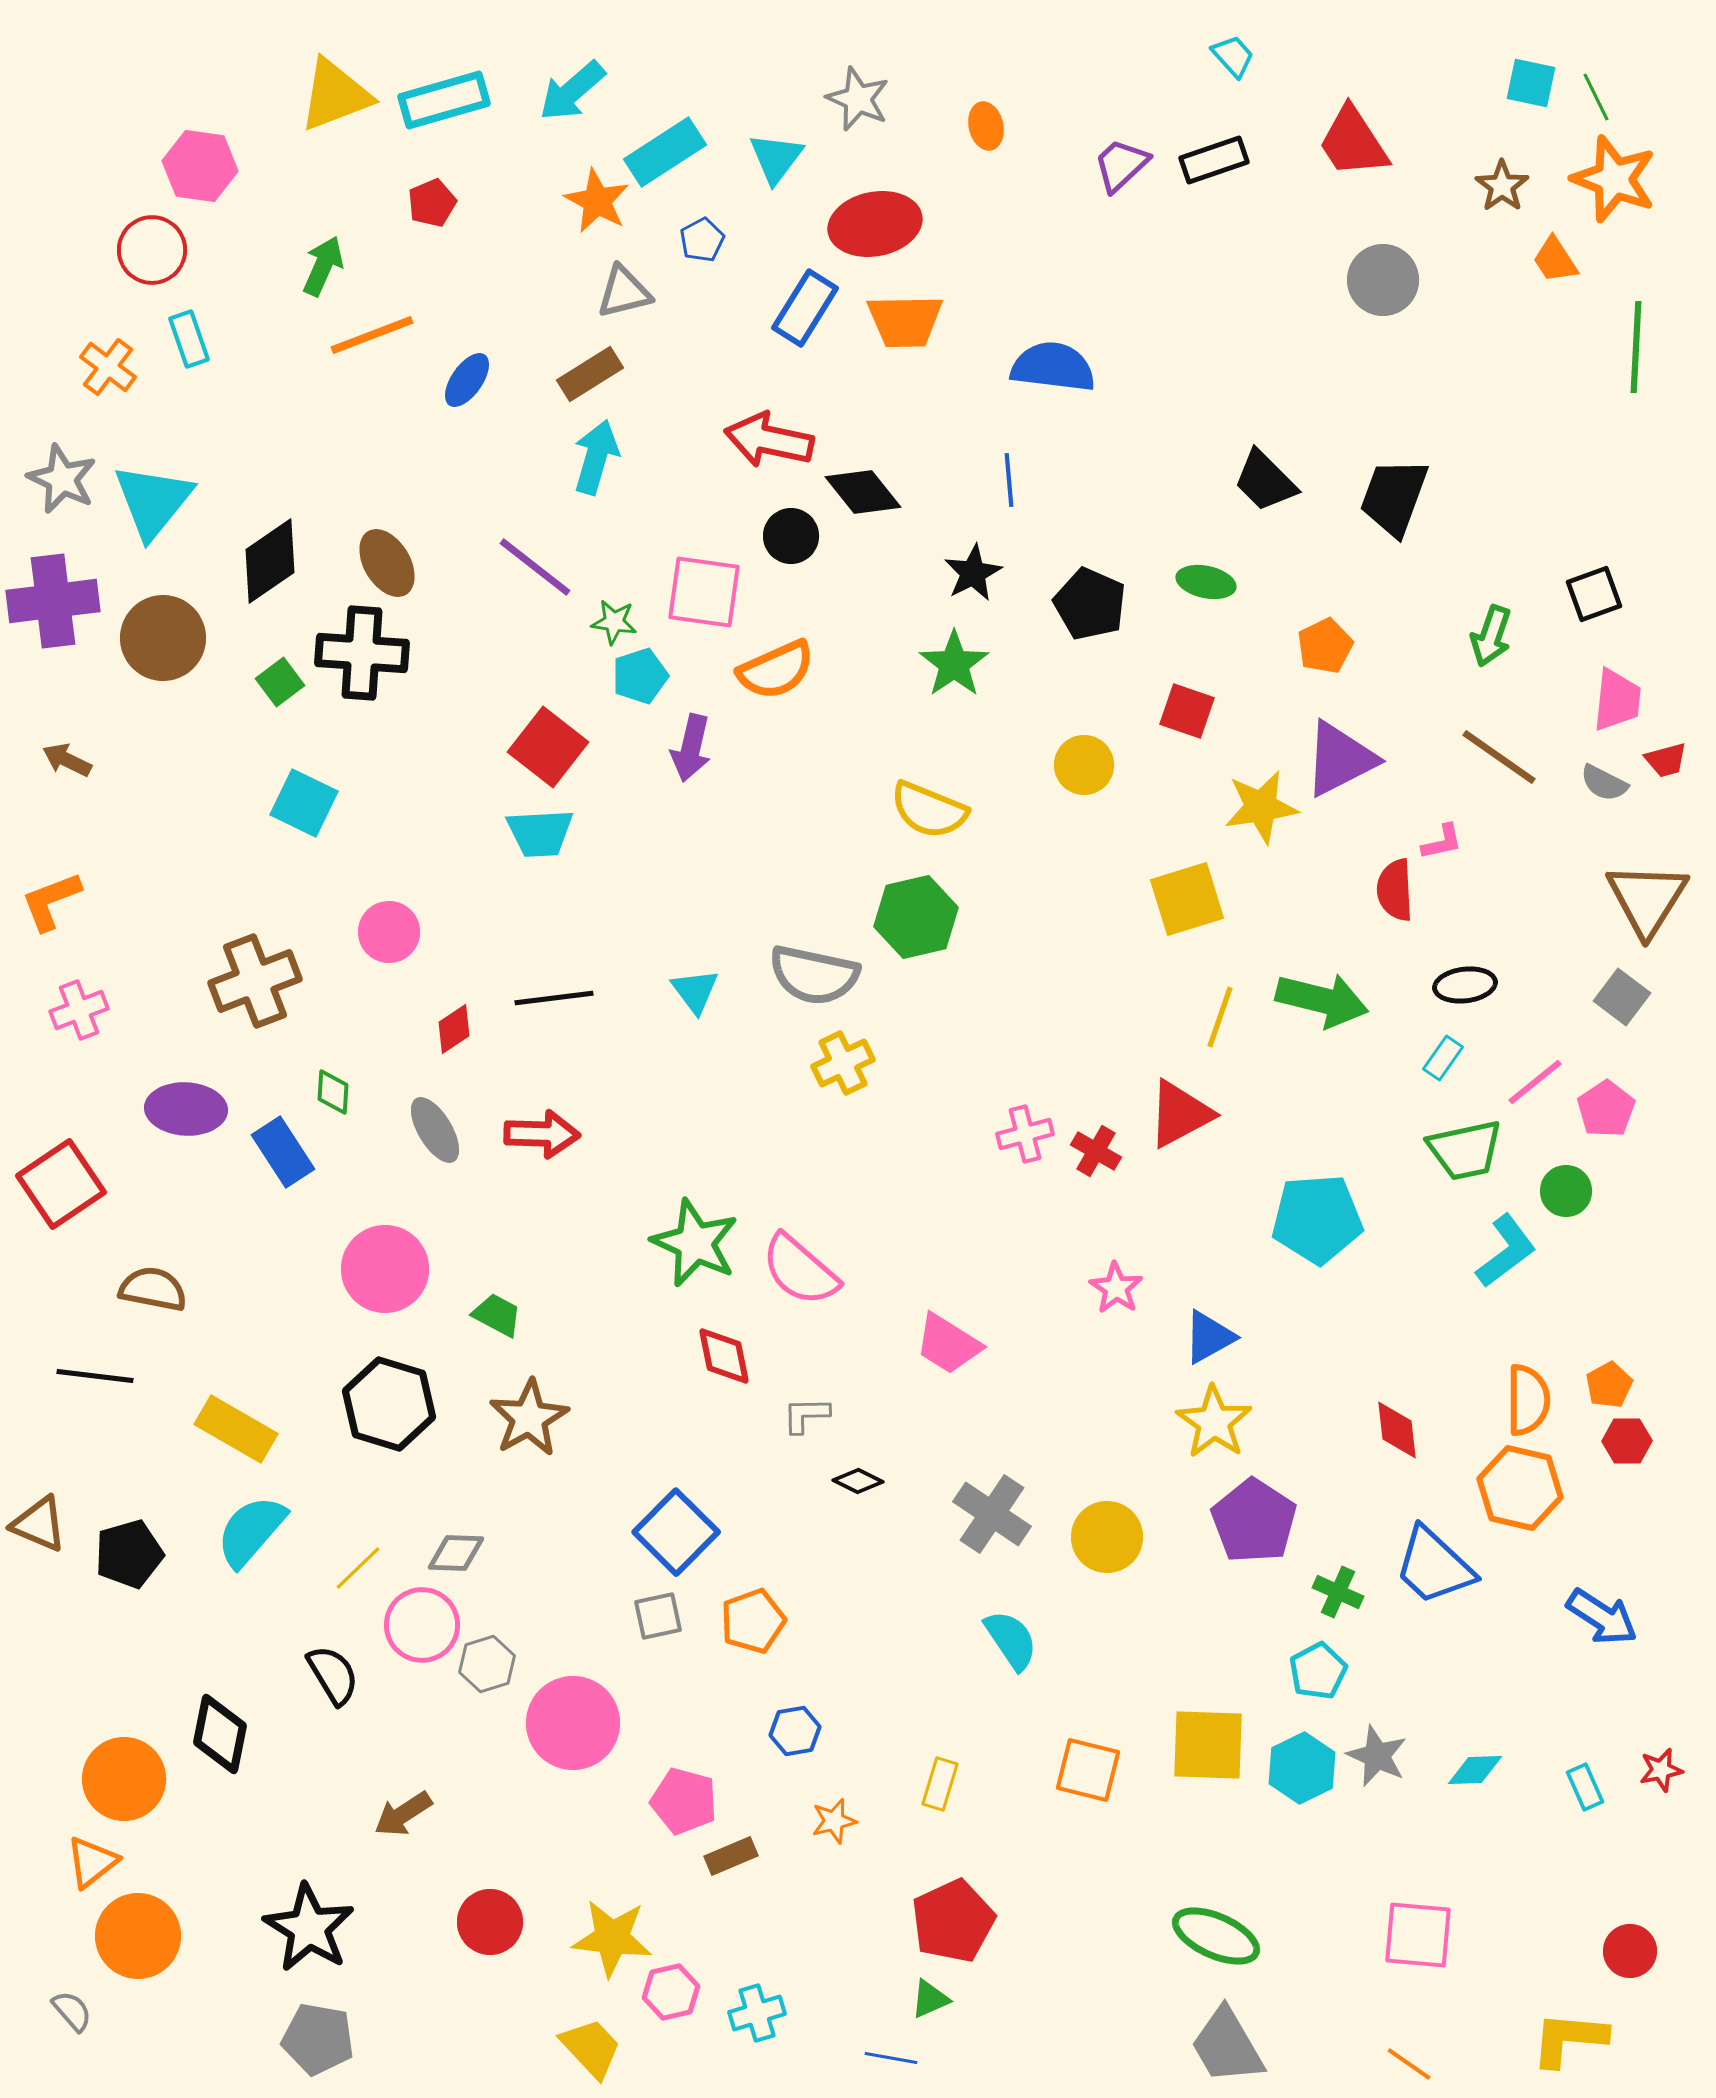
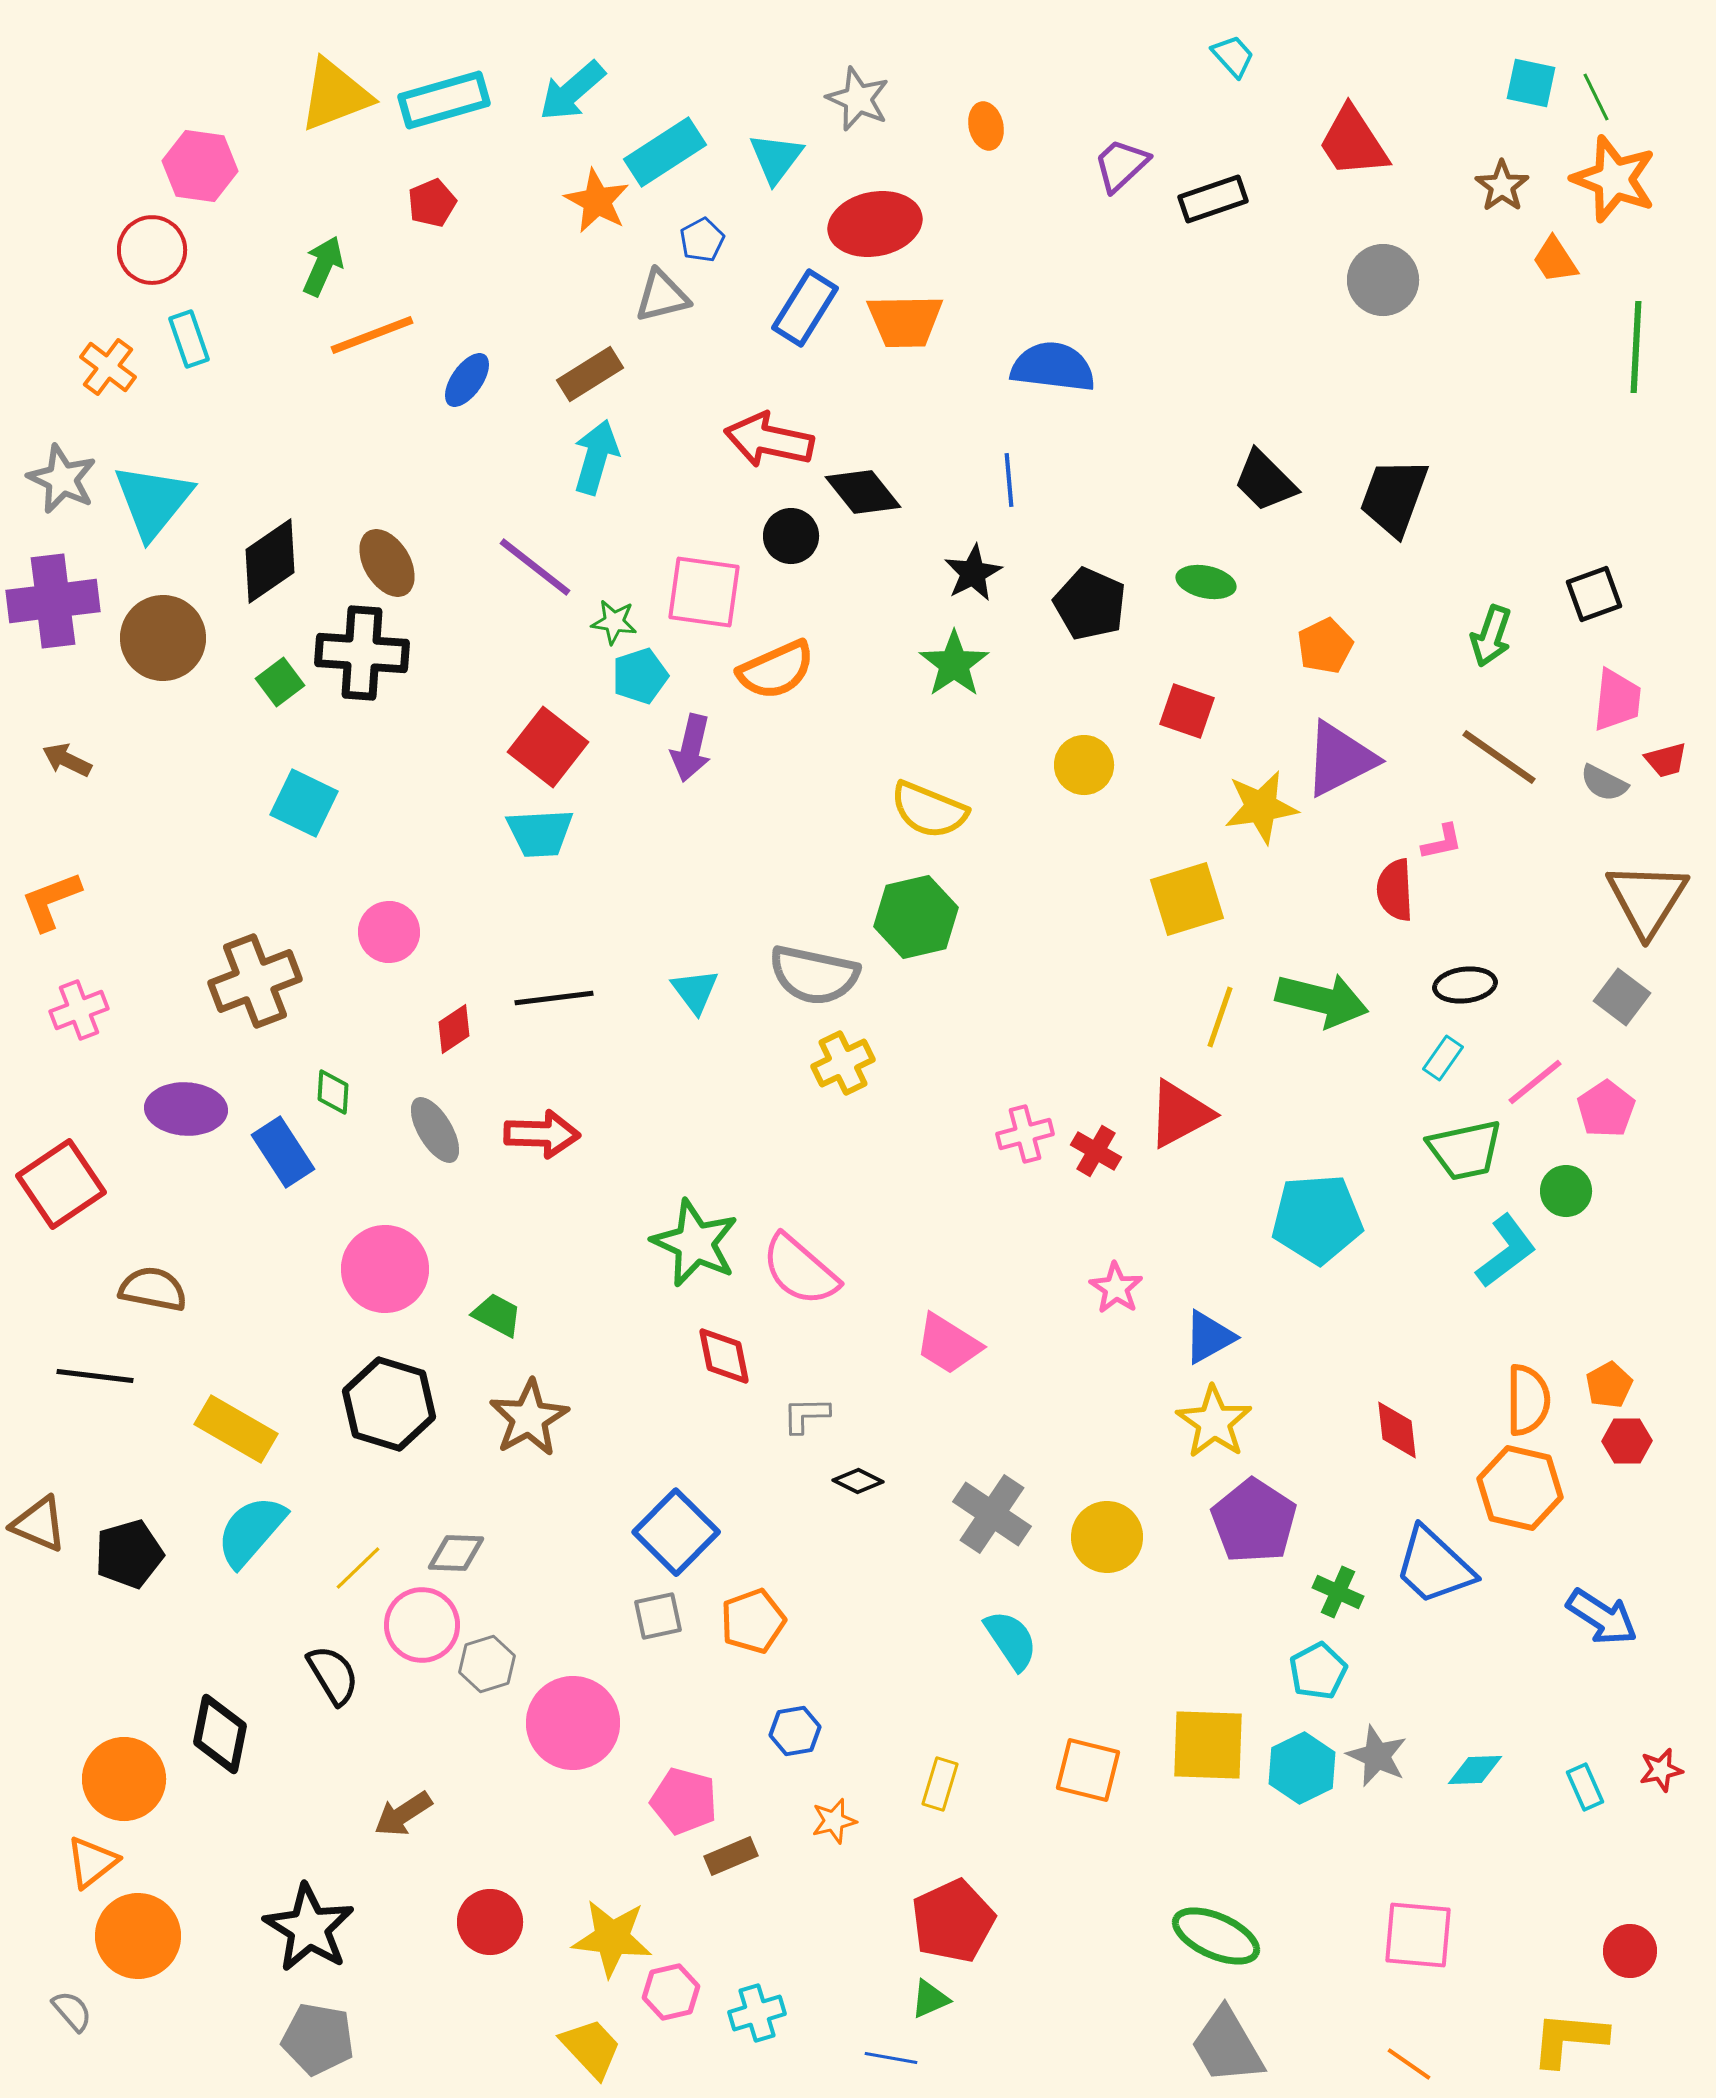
black rectangle at (1214, 160): moved 1 px left, 39 px down
gray triangle at (624, 292): moved 38 px right, 4 px down
